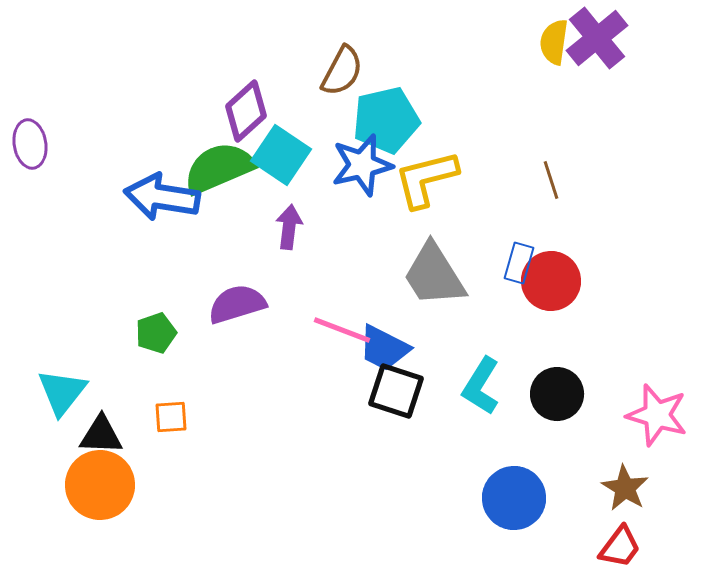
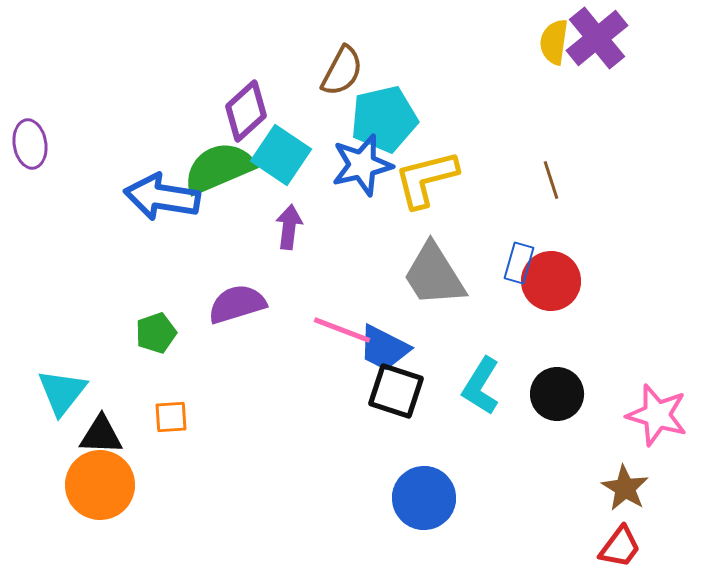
cyan pentagon: moved 2 px left, 1 px up
blue circle: moved 90 px left
